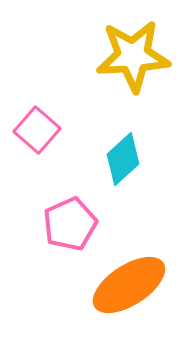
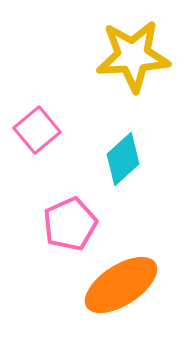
pink square: rotated 9 degrees clockwise
orange ellipse: moved 8 px left
